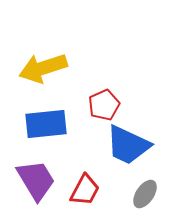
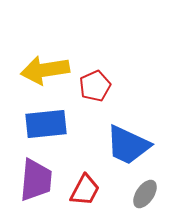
yellow arrow: moved 2 px right, 2 px down; rotated 9 degrees clockwise
red pentagon: moved 9 px left, 19 px up
purple trapezoid: rotated 36 degrees clockwise
